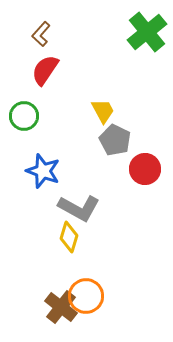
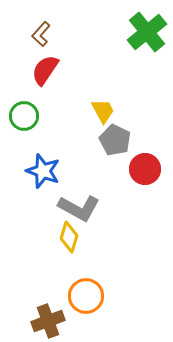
brown cross: moved 13 px left, 14 px down; rotated 32 degrees clockwise
